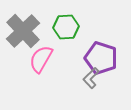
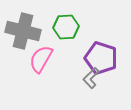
gray cross: rotated 32 degrees counterclockwise
